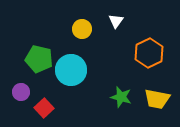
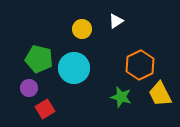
white triangle: rotated 21 degrees clockwise
orange hexagon: moved 9 px left, 12 px down
cyan circle: moved 3 px right, 2 px up
purple circle: moved 8 px right, 4 px up
yellow trapezoid: moved 3 px right, 5 px up; rotated 52 degrees clockwise
red square: moved 1 px right, 1 px down; rotated 12 degrees clockwise
